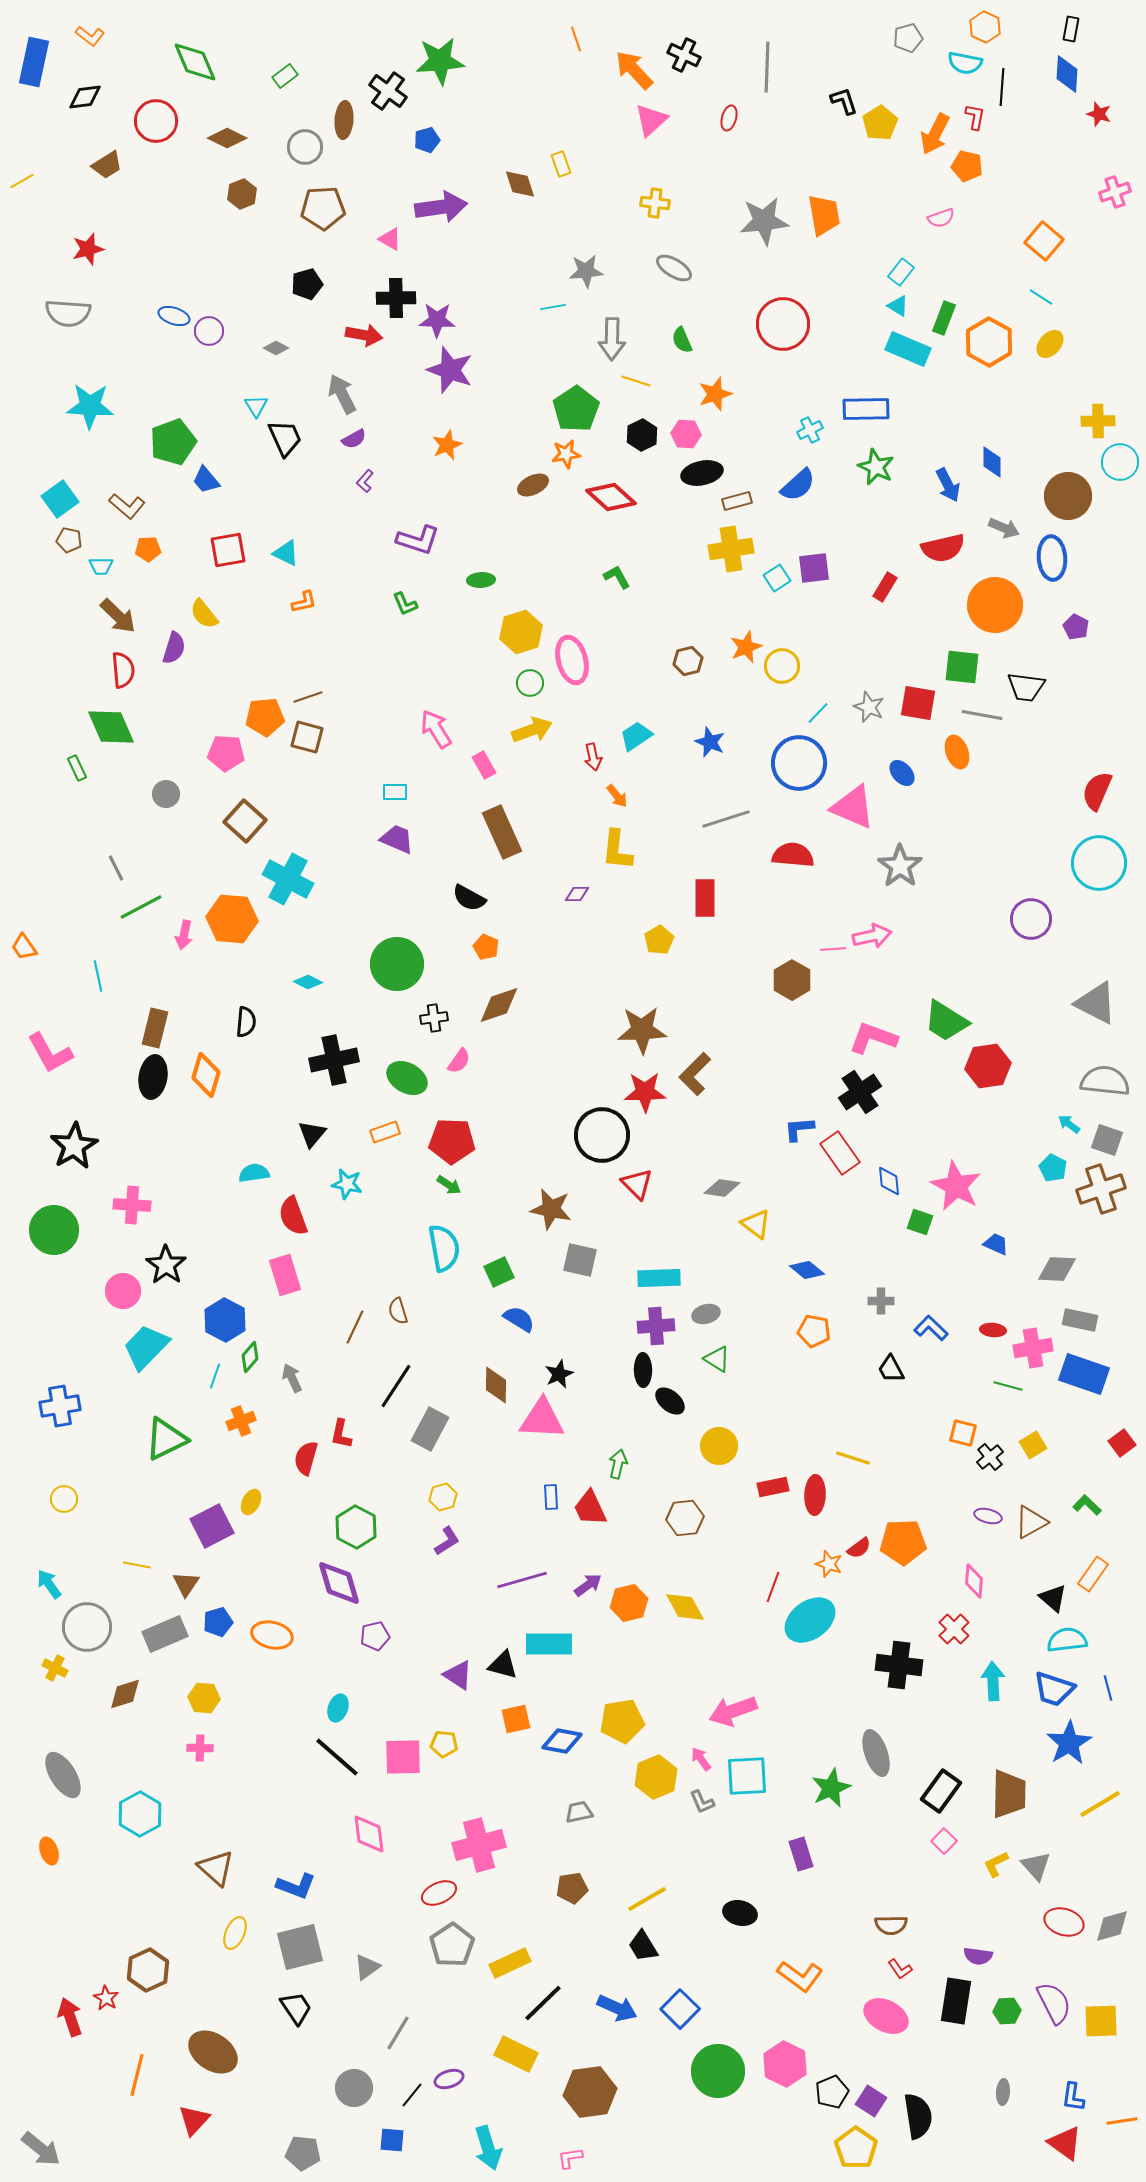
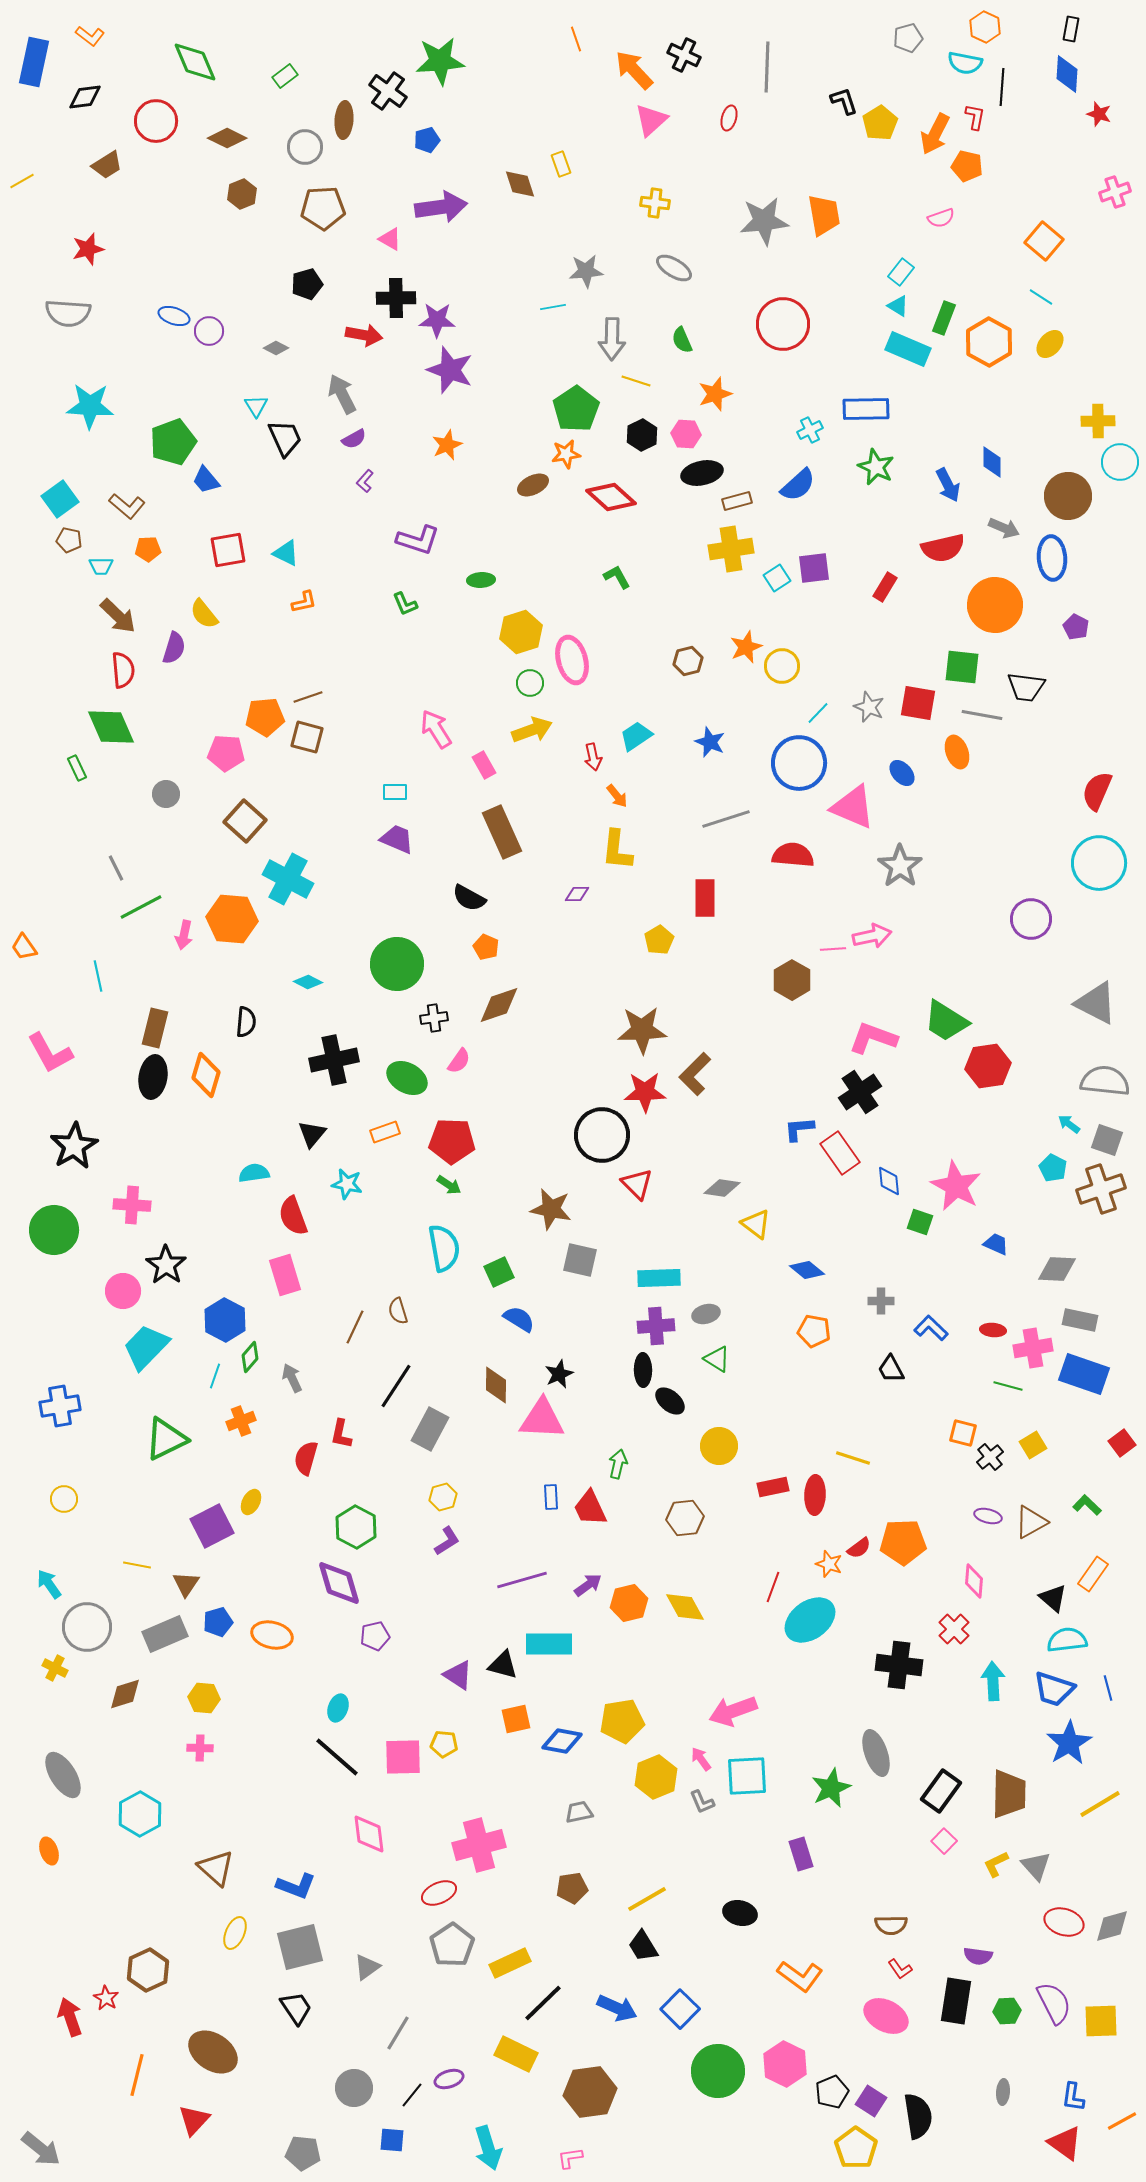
orange line at (1122, 2121): rotated 20 degrees counterclockwise
